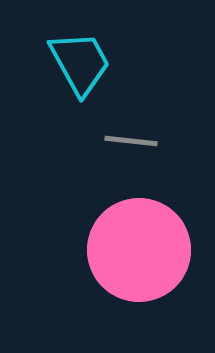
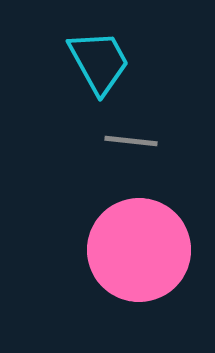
cyan trapezoid: moved 19 px right, 1 px up
